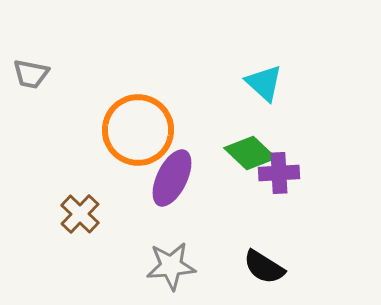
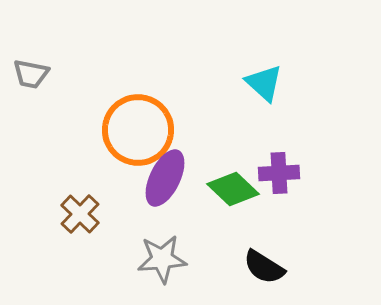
green diamond: moved 17 px left, 36 px down
purple ellipse: moved 7 px left
gray star: moved 9 px left, 7 px up
